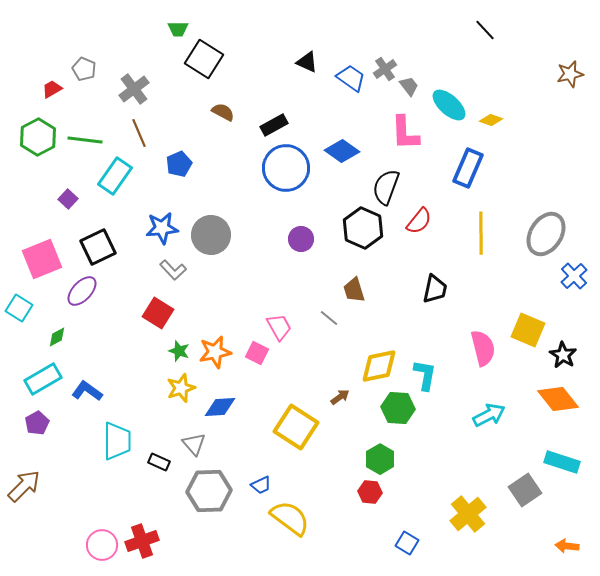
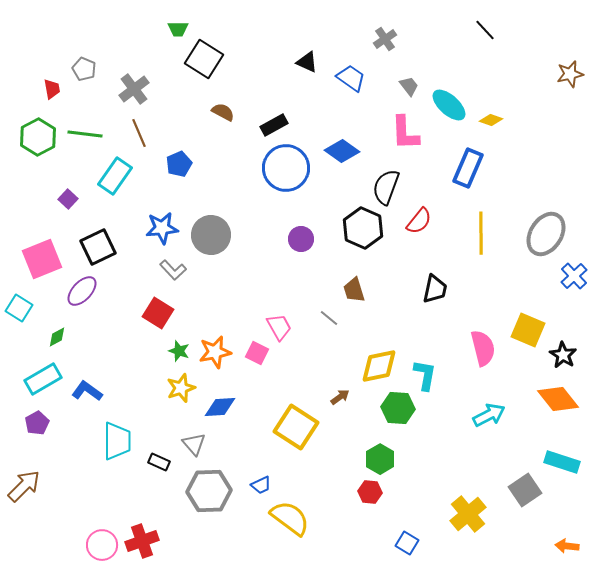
gray cross at (385, 69): moved 30 px up
red trapezoid at (52, 89): rotated 110 degrees clockwise
green line at (85, 140): moved 6 px up
